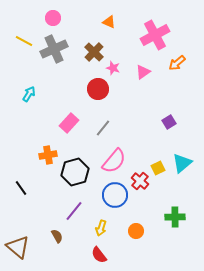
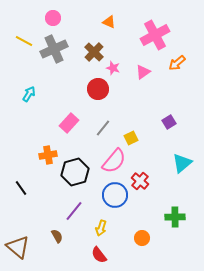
yellow square: moved 27 px left, 30 px up
orange circle: moved 6 px right, 7 px down
